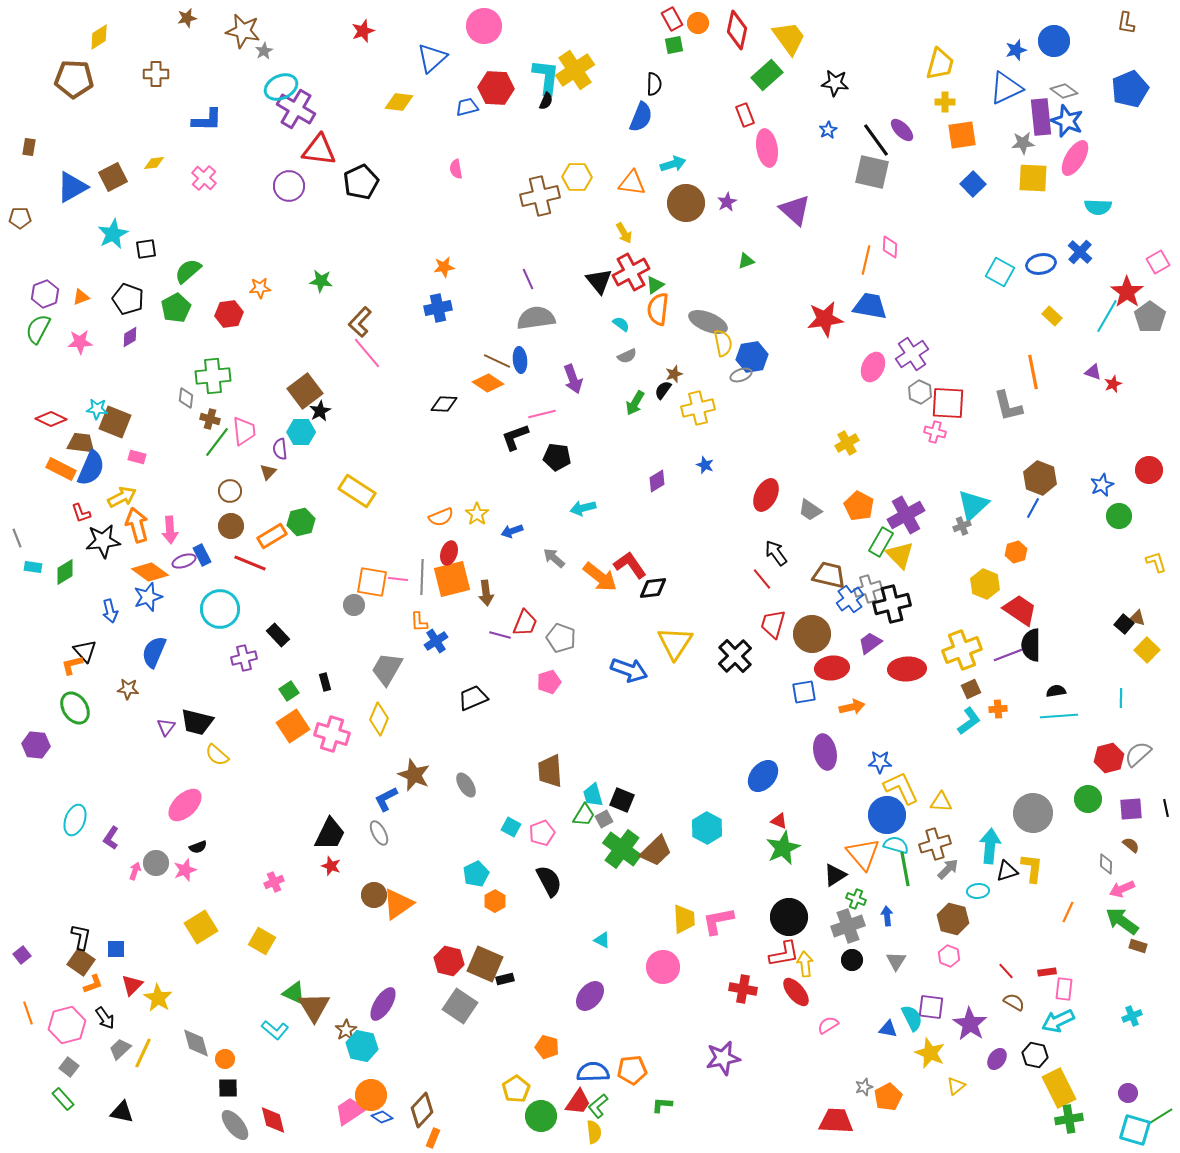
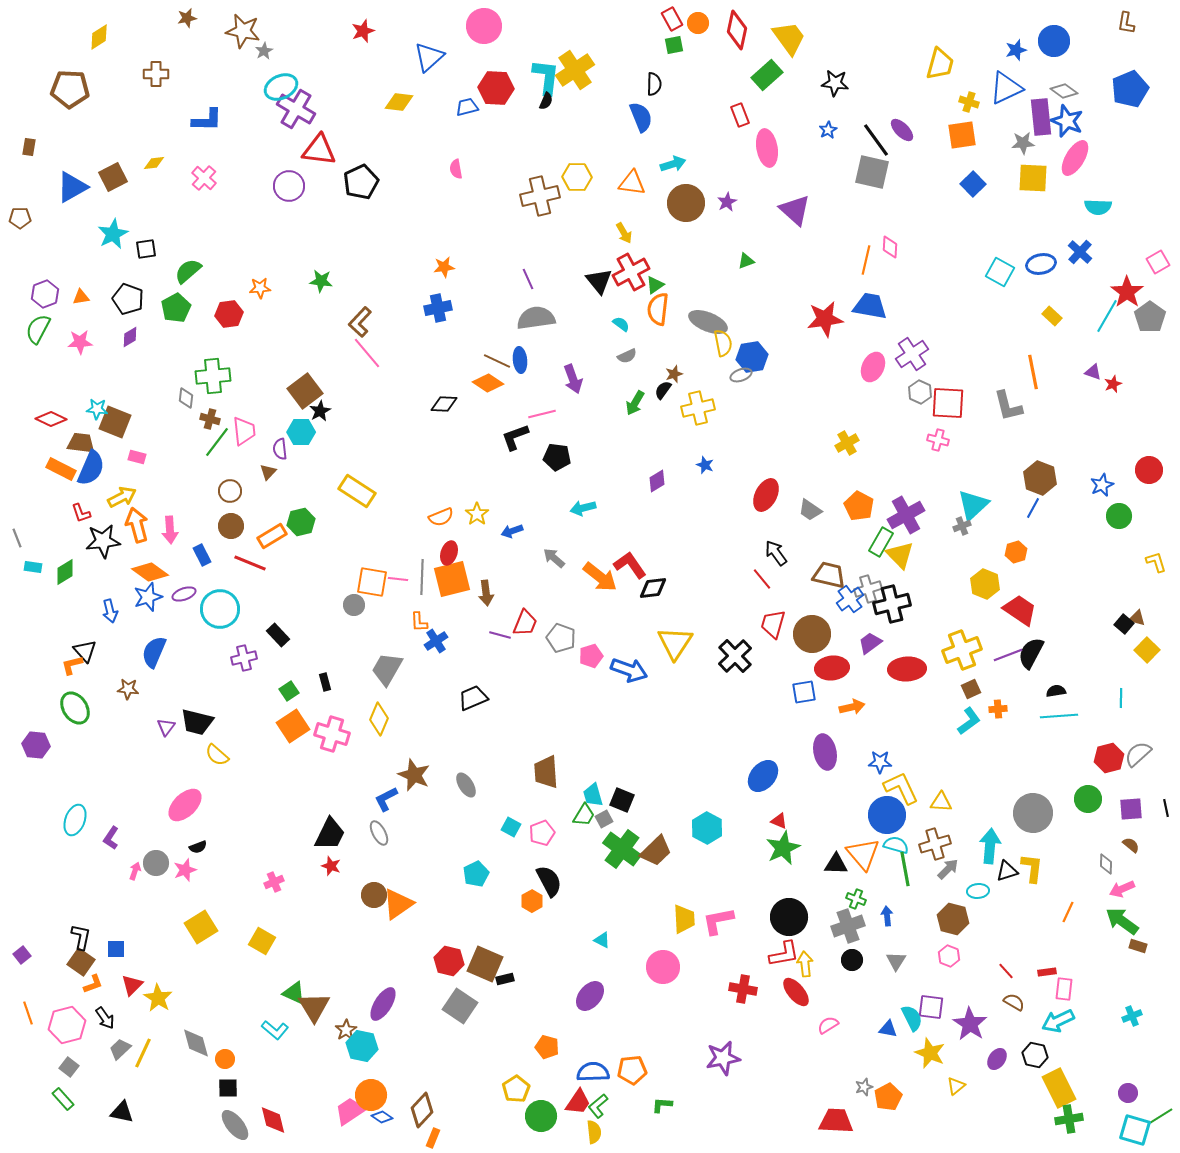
blue triangle at (432, 58): moved 3 px left, 1 px up
brown pentagon at (74, 79): moved 4 px left, 10 px down
yellow cross at (945, 102): moved 24 px right; rotated 18 degrees clockwise
red rectangle at (745, 115): moved 5 px left
blue semicircle at (641, 117): rotated 44 degrees counterclockwise
orange triangle at (81, 297): rotated 12 degrees clockwise
pink cross at (935, 432): moved 3 px right, 8 px down
purple ellipse at (184, 561): moved 33 px down
black semicircle at (1031, 645): moved 8 px down; rotated 28 degrees clockwise
pink pentagon at (549, 682): moved 42 px right, 26 px up
brown trapezoid at (550, 771): moved 4 px left, 1 px down
black triangle at (835, 875): moved 1 px right, 11 px up; rotated 35 degrees clockwise
orange hexagon at (495, 901): moved 37 px right
